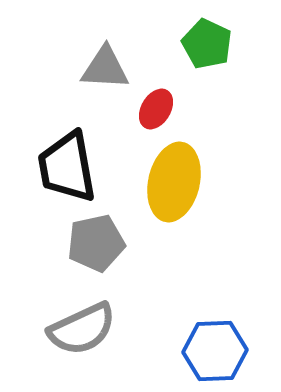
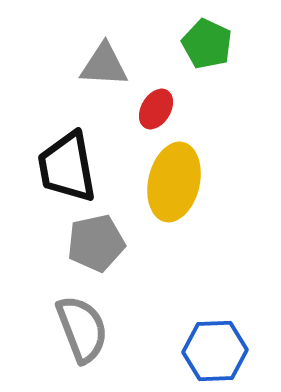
gray triangle: moved 1 px left, 3 px up
gray semicircle: rotated 86 degrees counterclockwise
